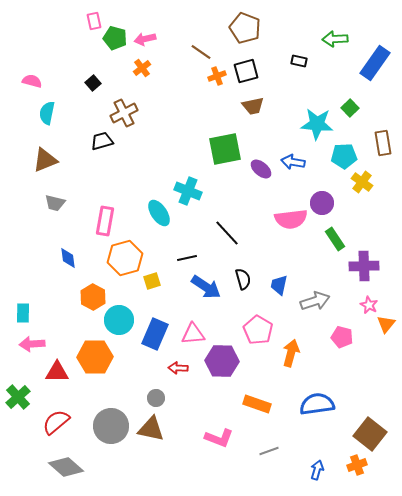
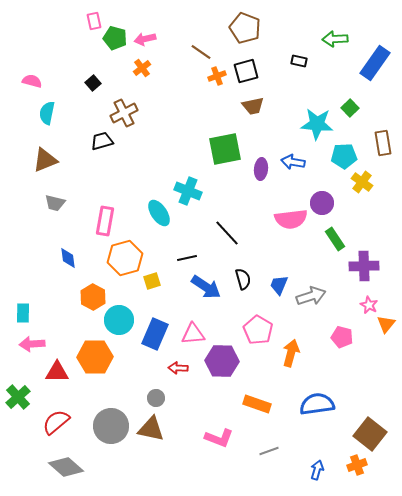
purple ellipse at (261, 169): rotated 55 degrees clockwise
blue trapezoid at (279, 285): rotated 10 degrees clockwise
gray arrow at (315, 301): moved 4 px left, 5 px up
